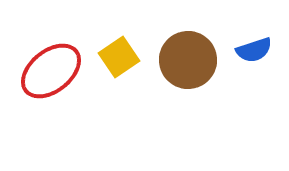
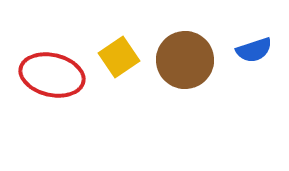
brown circle: moved 3 px left
red ellipse: moved 1 px right, 4 px down; rotated 52 degrees clockwise
